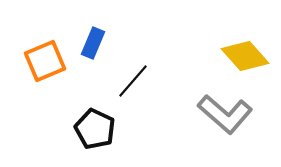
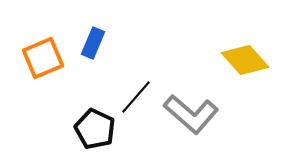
yellow diamond: moved 4 px down
orange square: moved 2 px left, 3 px up
black line: moved 3 px right, 16 px down
gray L-shape: moved 34 px left
